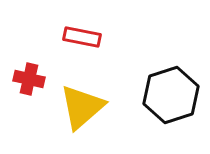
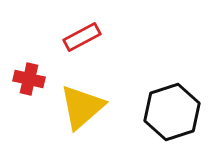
red rectangle: rotated 39 degrees counterclockwise
black hexagon: moved 1 px right, 17 px down
